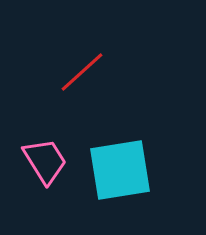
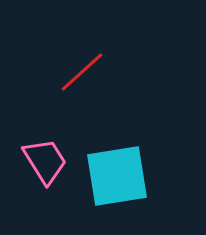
cyan square: moved 3 px left, 6 px down
